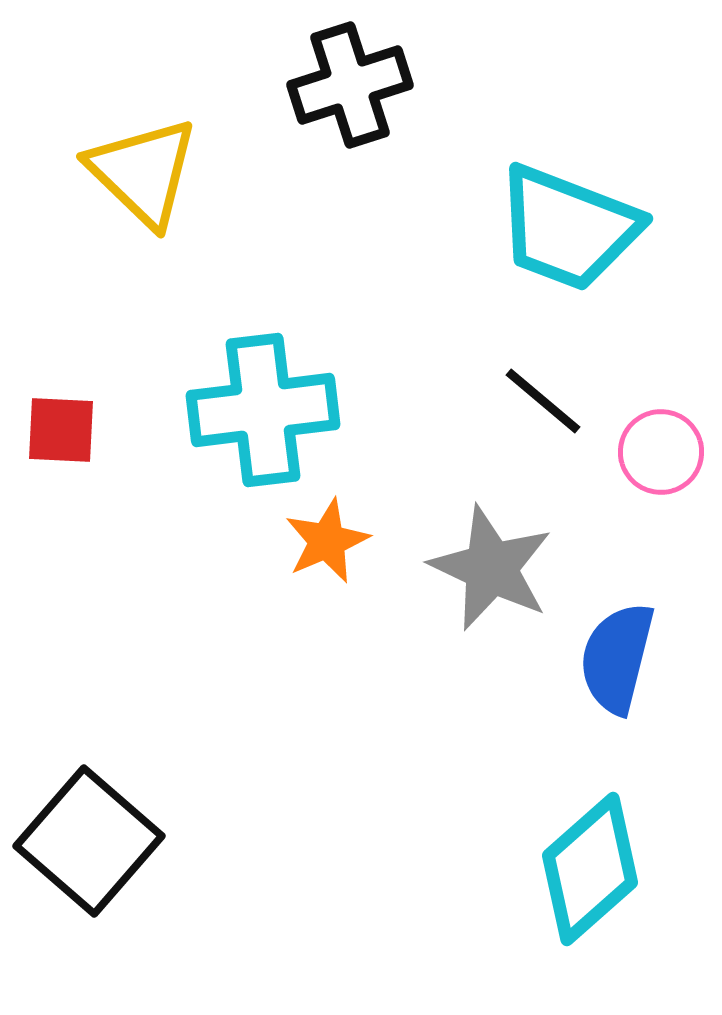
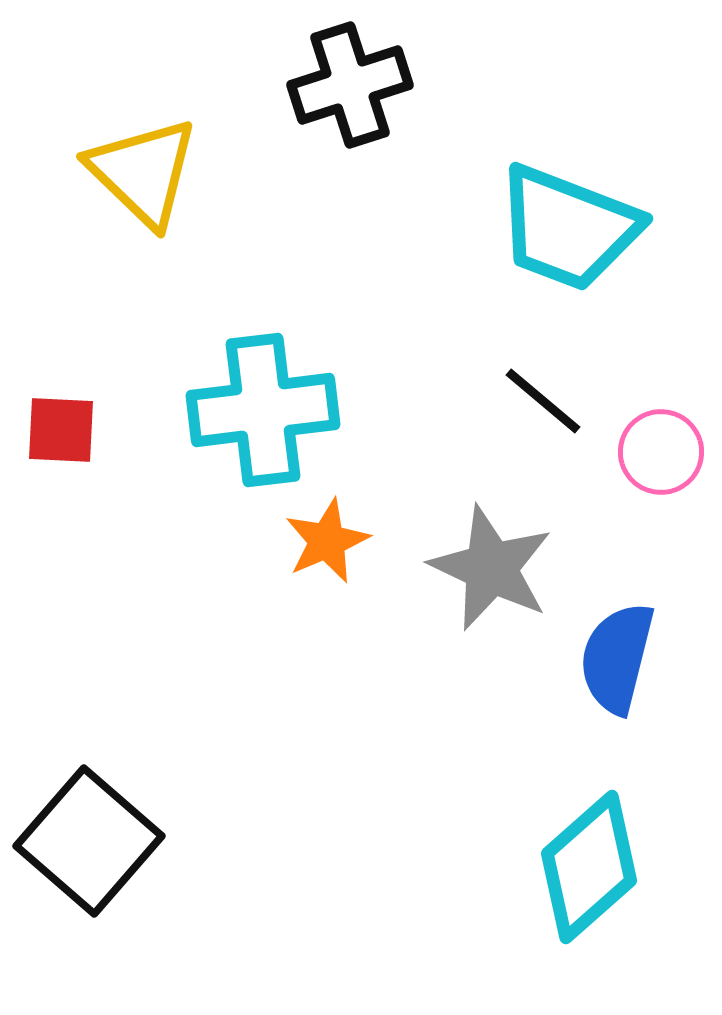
cyan diamond: moved 1 px left, 2 px up
